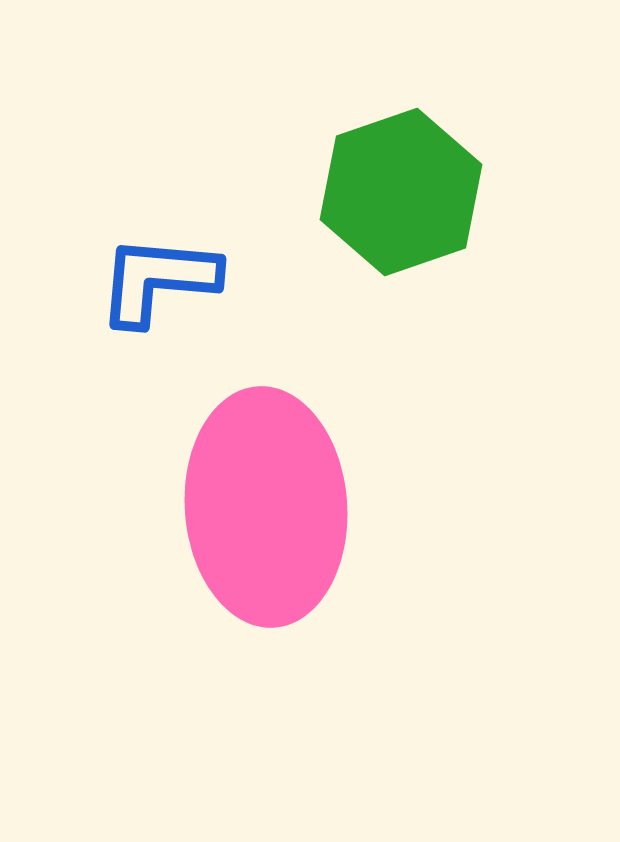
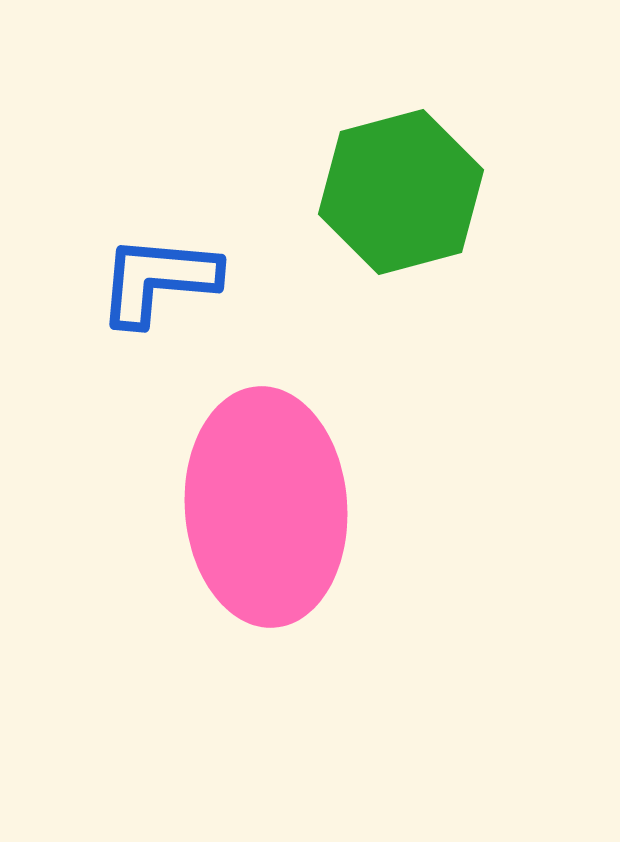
green hexagon: rotated 4 degrees clockwise
